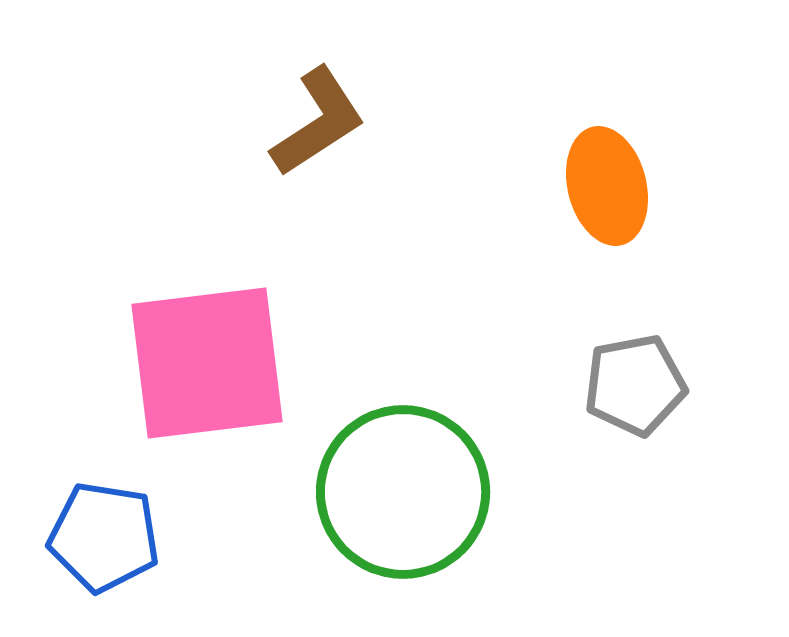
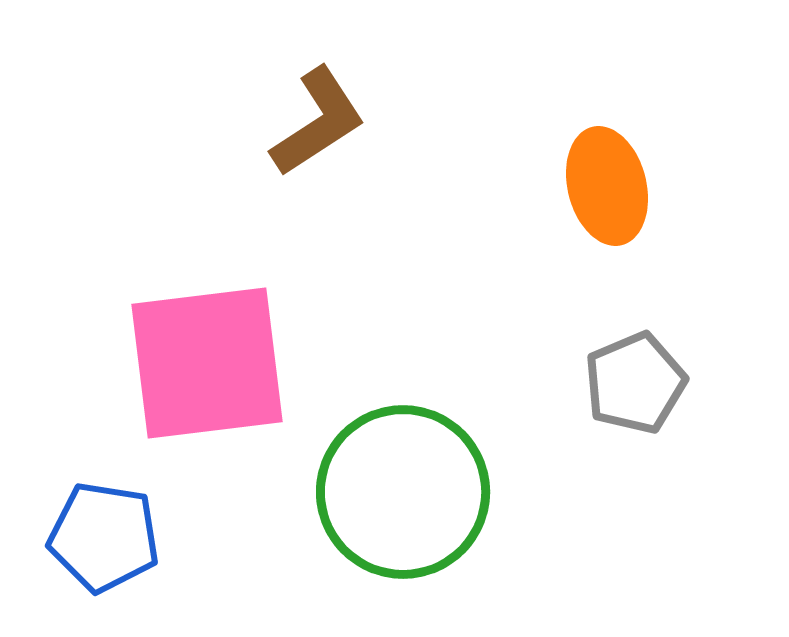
gray pentagon: moved 2 px up; rotated 12 degrees counterclockwise
